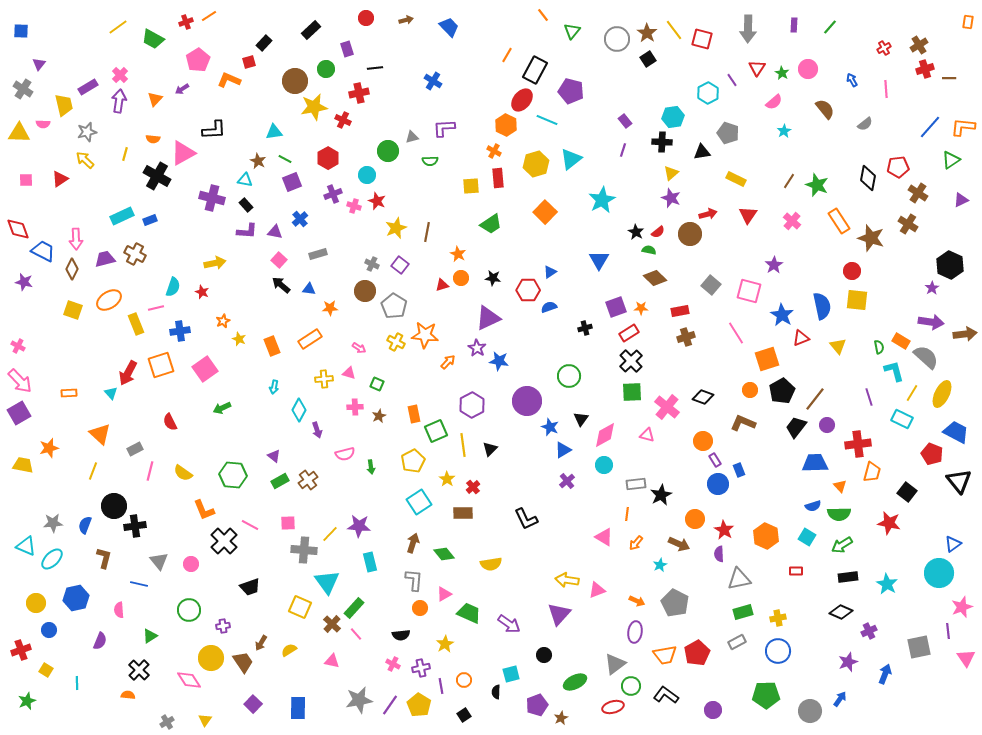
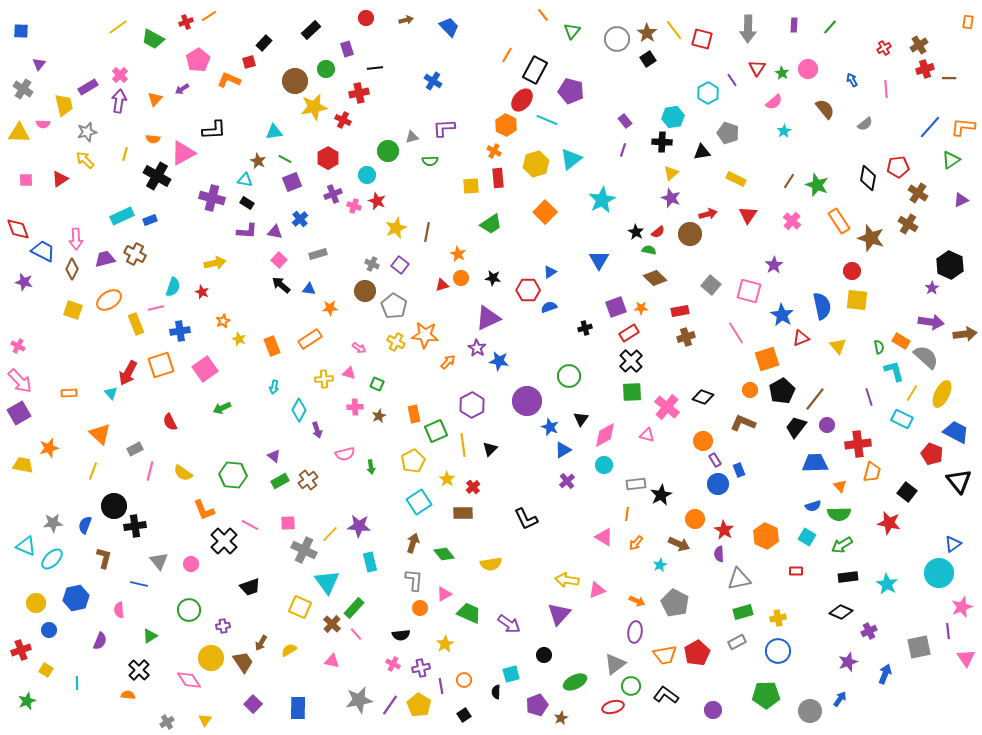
black rectangle at (246, 205): moved 1 px right, 2 px up; rotated 16 degrees counterclockwise
gray cross at (304, 550): rotated 20 degrees clockwise
